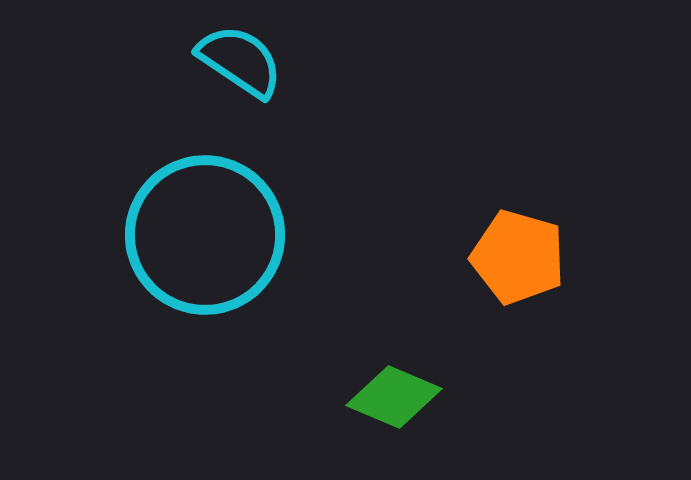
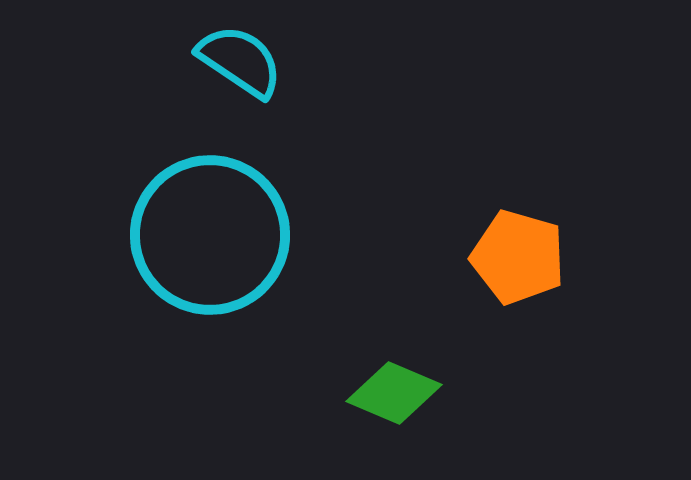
cyan circle: moved 5 px right
green diamond: moved 4 px up
